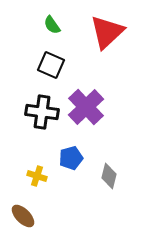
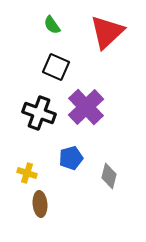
black square: moved 5 px right, 2 px down
black cross: moved 3 px left, 1 px down; rotated 12 degrees clockwise
yellow cross: moved 10 px left, 3 px up
brown ellipse: moved 17 px right, 12 px up; rotated 40 degrees clockwise
